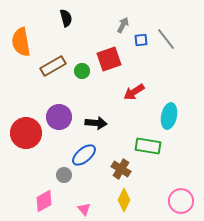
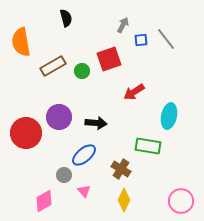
pink triangle: moved 18 px up
